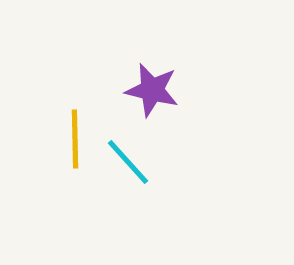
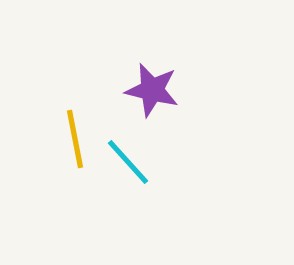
yellow line: rotated 10 degrees counterclockwise
